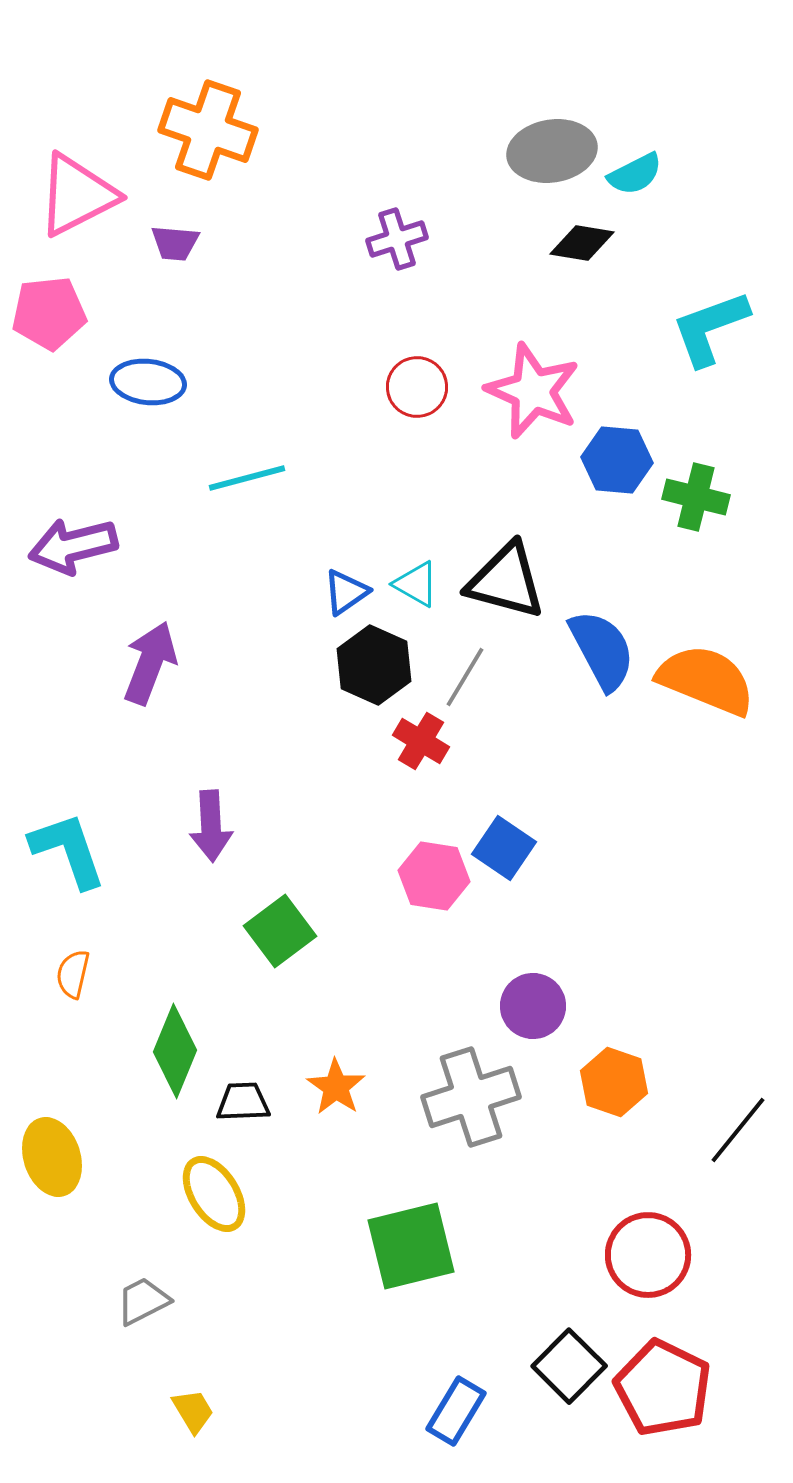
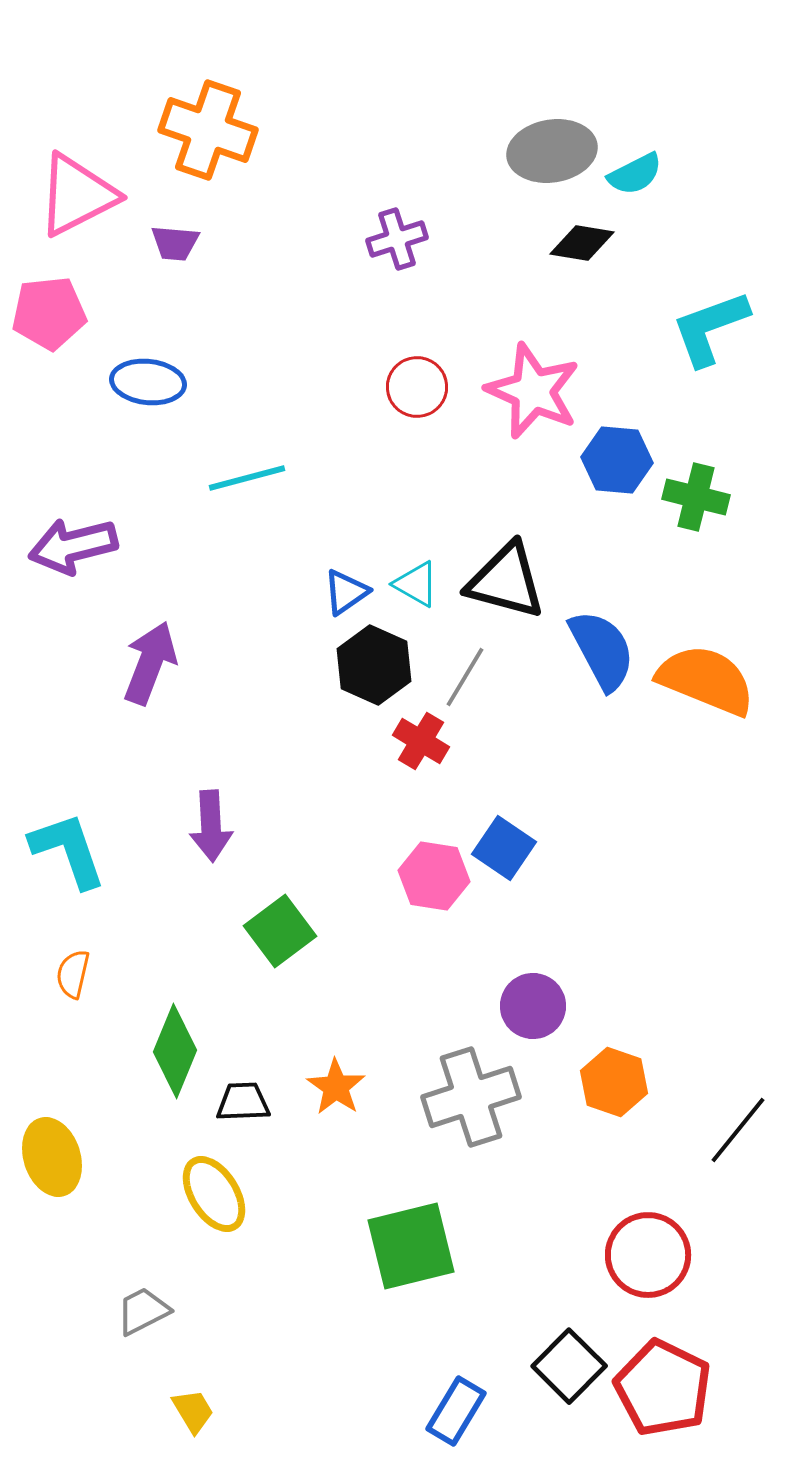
gray trapezoid at (143, 1301): moved 10 px down
